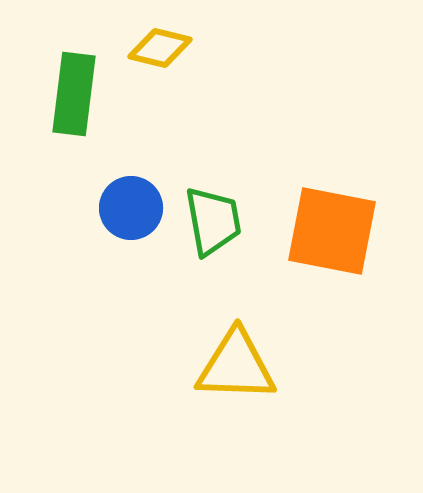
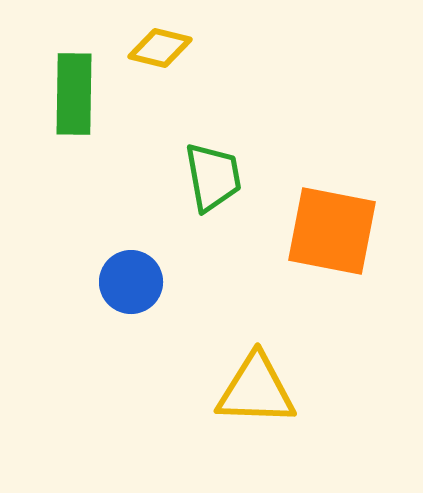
green rectangle: rotated 6 degrees counterclockwise
blue circle: moved 74 px down
green trapezoid: moved 44 px up
yellow triangle: moved 20 px right, 24 px down
